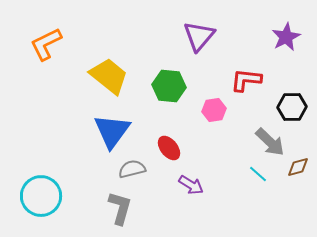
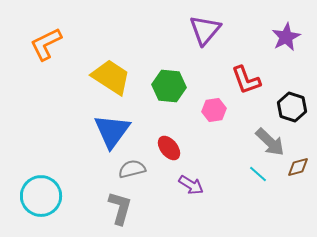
purple triangle: moved 6 px right, 6 px up
yellow trapezoid: moved 2 px right, 1 px down; rotated 6 degrees counterclockwise
red L-shape: rotated 116 degrees counterclockwise
black hexagon: rotated 20 degrees clockwise
